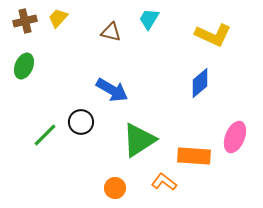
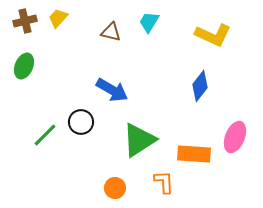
cyan trapezoid: moved 3 px down
blue diamond: moved 3 px down; rotated 12 degrees counterclockwise
orange rectangle: moved 2 px up
orange L-shape: rotated 50 degrees clockwise
